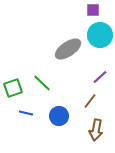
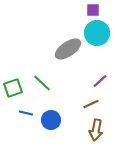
cyan circle: moved 3 px left, 2 px up
purple line: moved 4 px down
brown line: moved 1 px right, 3 px down; rotated 28 degrees clockwise
blue circle: moved 8 px left, 4 px down
